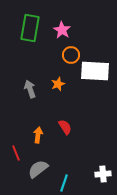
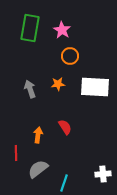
orange circle: moved 1 px left, 1 px down
white rectangle: moved 16 px down
orange star: rotated 16 degrees clockwise
red line: rotated 21 degrees clockwise
